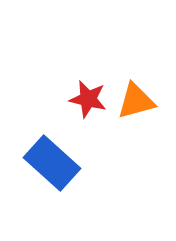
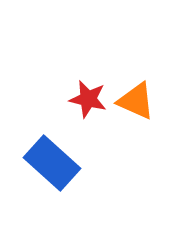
orange triangle: rotated 39 degrees clockwise
